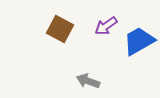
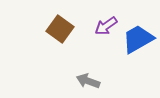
brown square: rotated 8 degrees clockwise
blue trapezoid: moved 1 px left, 2 px up
